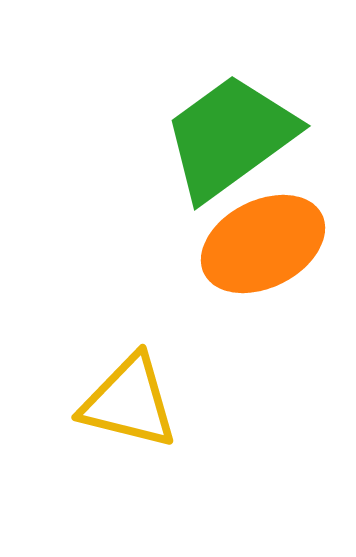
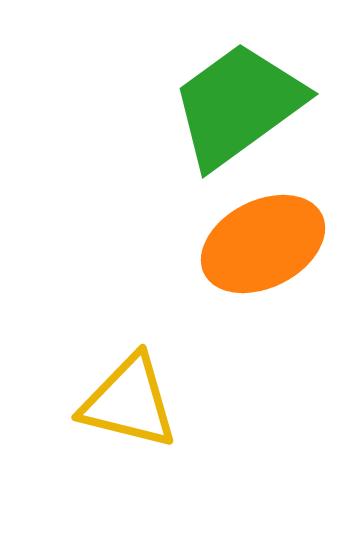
green trapezoid: moved 8 px right, 32 px up
